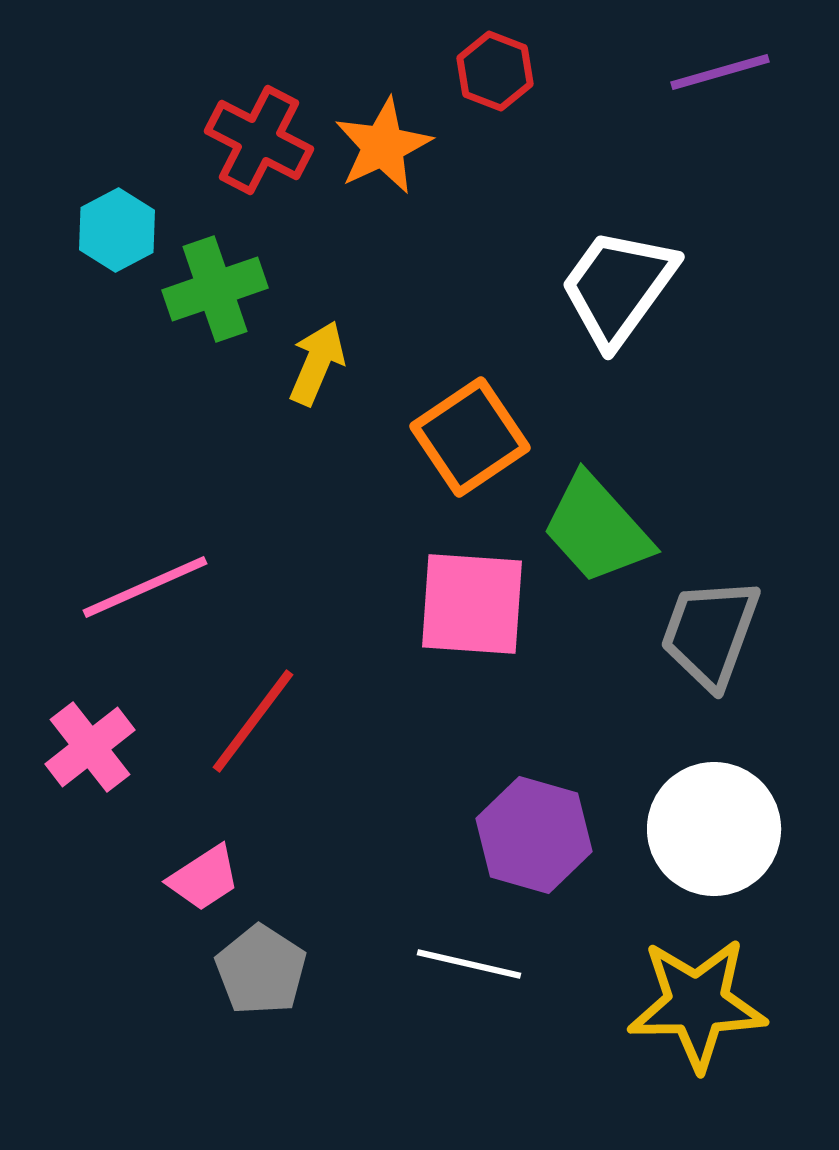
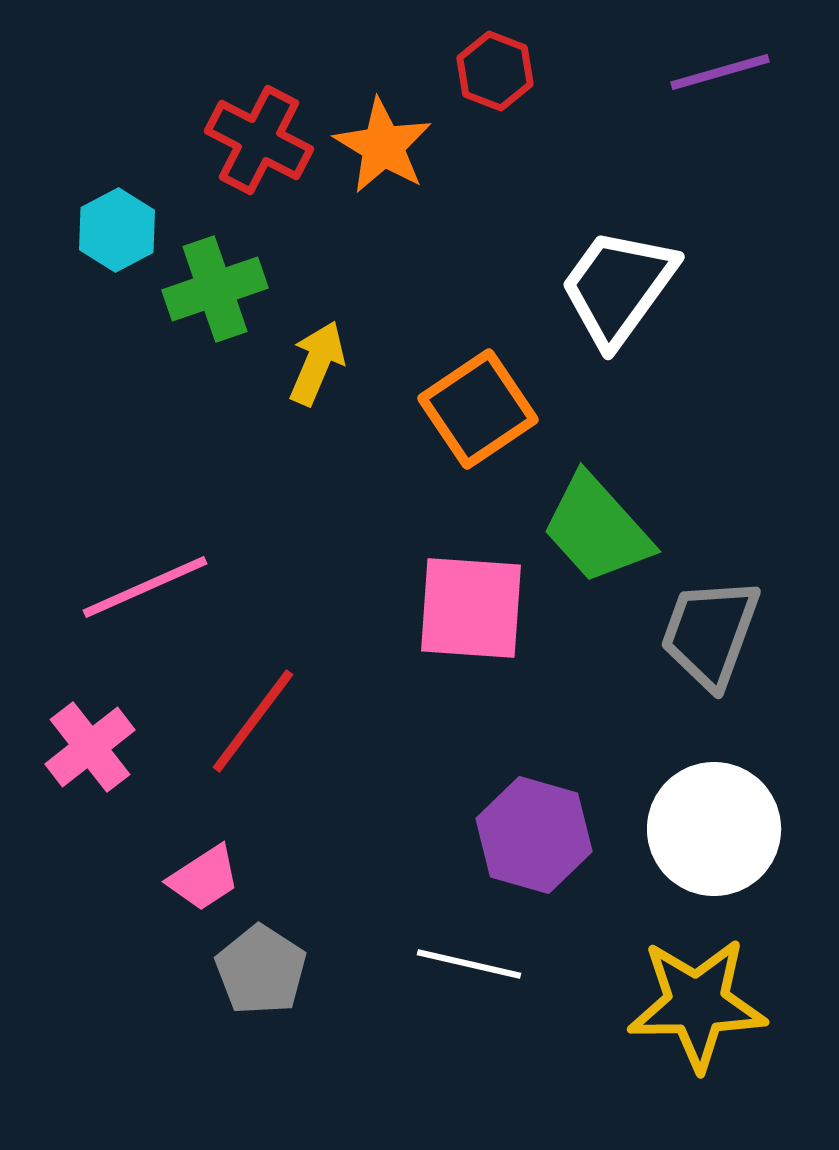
orange star: rotated 16 degrees counterclockwise
orange square: moved 8 px right, 28 px up
pink square: moved 1 px left, 4 px down
